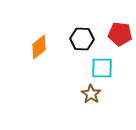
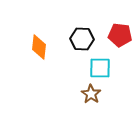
red pentagon: moved 1 px down
orange diamond: rotated 45 degrees counterclockwise
cyan square: moved 2 px left
